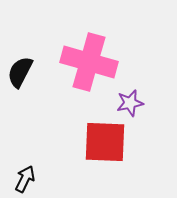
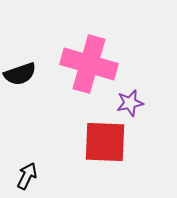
pink cross: moved 2 px down
black semicircle: moved 2 px down; rotated 136 degrees counterclockwise
black arrow: moved 2 px right, 3 px up
